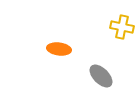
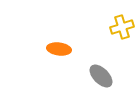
yellow cross: rotated 30 degrees counterclockwise
